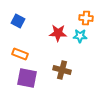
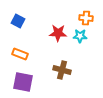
purple square: moved 4 px left, 4 px down
